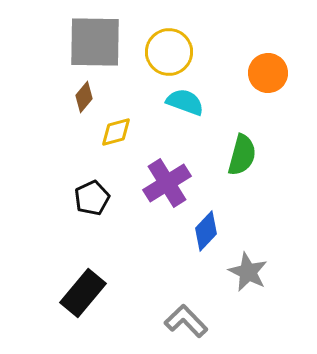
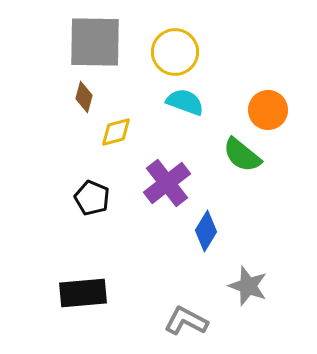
yellow circle: moved 6 px right
orange circle: moved 37 px down
brown diamond: rotated 24 degrees counterclockwise
green semicircle: rotated 114 degrees clockwise
purple cross: rotated 6 degrees counterclockwise
black pentagon: rotated 24 degrees counterclockwise
blue diamond: rotated 12 degrees counterclockwise
gray star: moved 14 px down; rotated 6 degrees counterclockwise
black rectangle: rotated 45 degrees clockwise
gray L-shape: rotated 18 degrees counterclockwise
